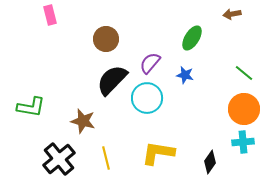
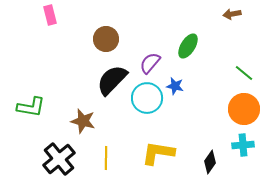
green ellipse: moved 4 px left, 8 px down
blue star: moved 10 px left, 11 px down
cyan cross: moved 3 px down
yellow line: rotated 15 degrees clockwise
